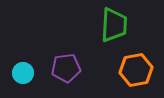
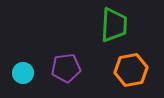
orange hexagon: moved 5 px left
